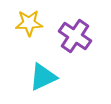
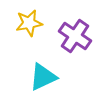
yellow star: rotated 8 degrees counterclockwise
